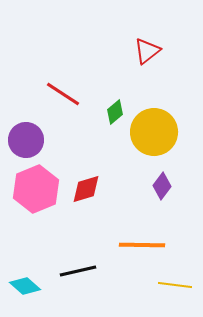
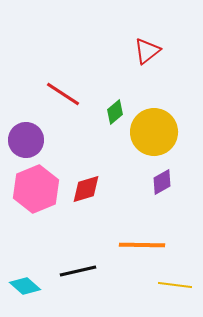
purple diamond: moved 4 px up; rotated 24 degrees clockwise
